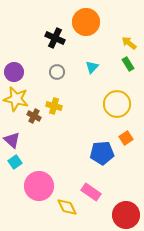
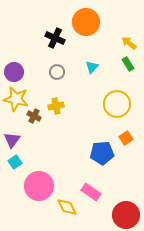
yellow cross: moved 2 px right; rotated 28 degrees counterclockwise
purple triangle: rotated 24 degrees clockwise
